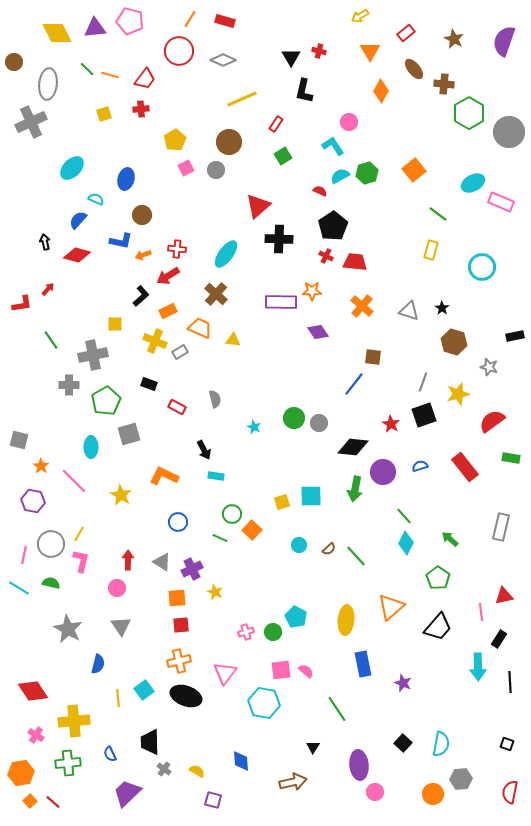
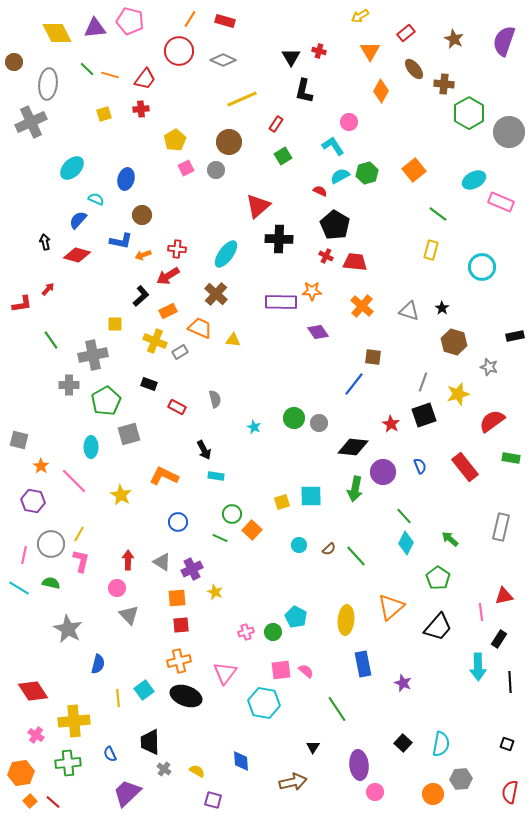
cyan ellipse at (473, 183): moved 1 px right, 3 px up
black pentagon at (333, 226): moved 2 px right, 1 px up; rotated 8 degrees counterclockwise
blue semicircle at (420, 466): rotated 84 degrees clockwise
gray triangle at (121, 626): moved 8 px right, 11 px up; rotated 10 degrees counterclockwise
